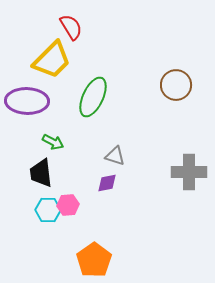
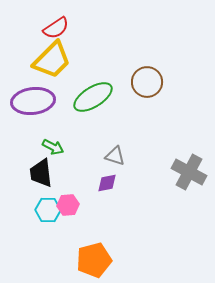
red semicircle: moved 15 px left, 1 px down; rotated 88 degrees clockwise
brown circle: moved 29 px left, 3 px up
green ellipse: rotated 33 degrees clockwise
purple ellipse: moved 6 px right; rotated 9 degrees counterclockwise
green arrow: moved 5 px down
gray cross: rotated 28 degrees clockwise
orange pentagon: rotated 20 degrees clockwise
